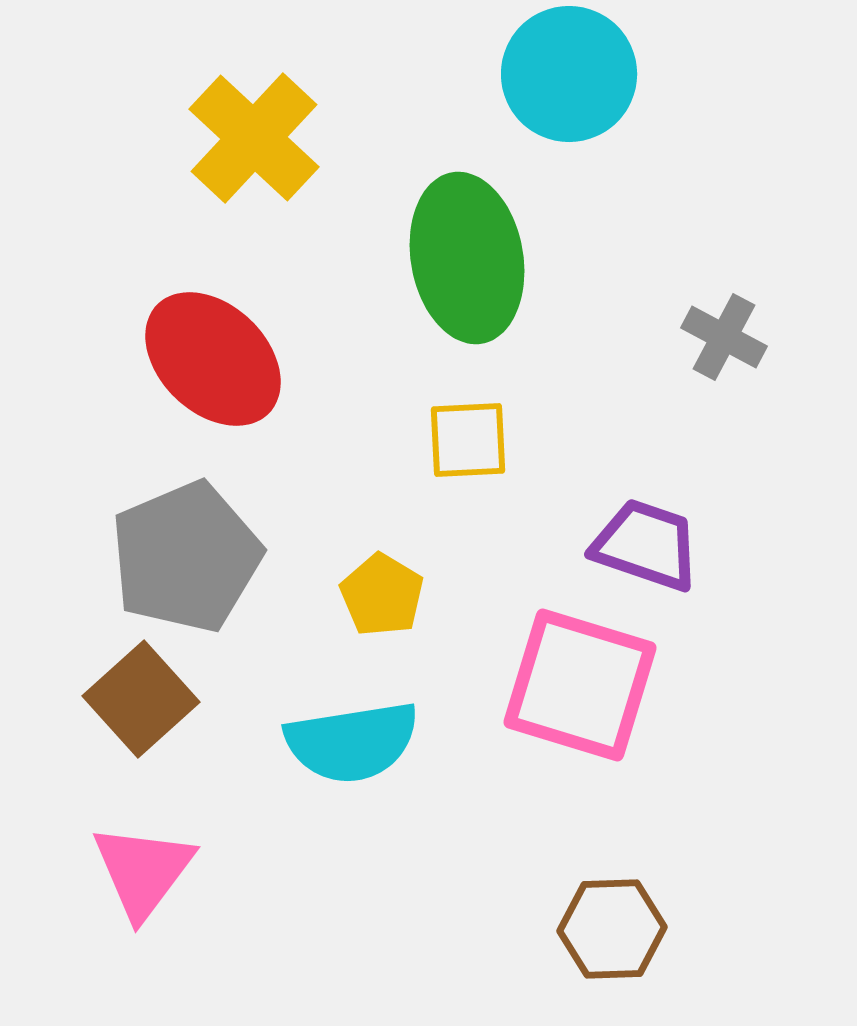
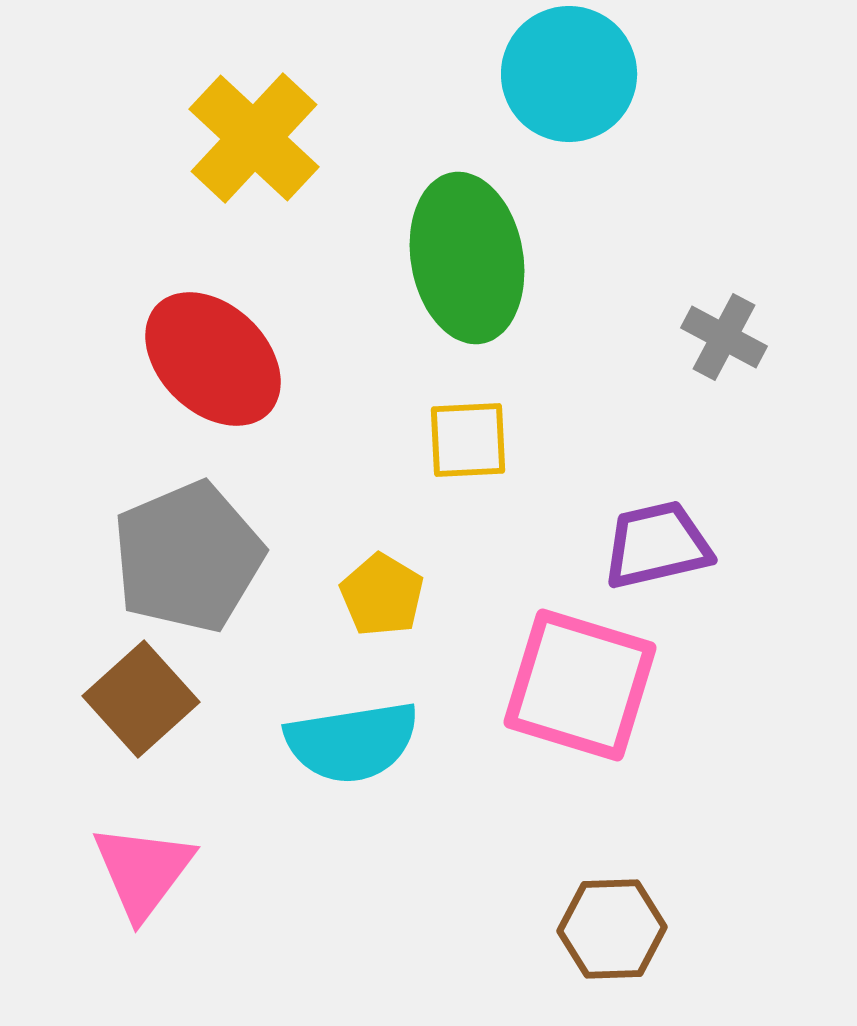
purple trapezoid: moved 11 px right; rotated 32 degrees counterclockwise
gray pentagon: moved 2 px right
